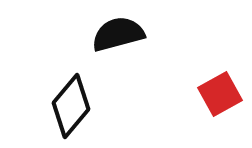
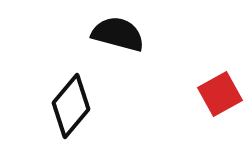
black semicircle: rotated 30 degrees clockwise
